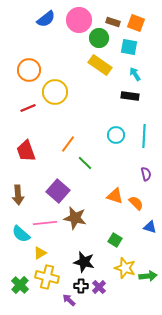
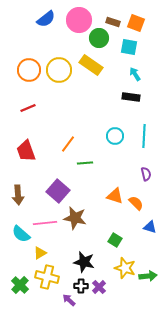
yellow rectangle: moved 9 px left
yellow circle: moved 4 px right, 22 px up
black rectangle: moved 1 px right, 1 px down
cyan circle: moved 1 px left, 1 px down
green line: rotated 49 degrees counterclockwise
